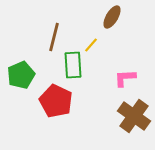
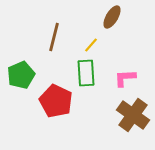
green rectangle: moved 13 px right, 8 px down
brown cross: moved 1 px left, 1 px up
